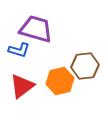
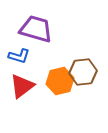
blue L-shape: moved 6 px down
brown hexagon: moved 2 px left, 6 px down
